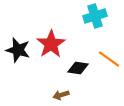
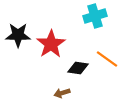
black star: moved 15 px up; rotated 15 degrees counterclockwise
orange line: moved 2 px left
brown arrow: moved 1 px right, 2 px up
